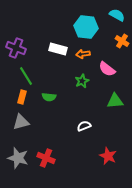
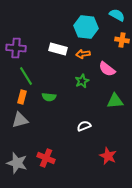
orange cross: moved 1 px up; rotated 24 degrees counterclockwise
purple cross: rotated 18 degrees counterclockwise
gray triangle: moved 1 px left, 2 px up
gray star: moved 1 px left, 5 px down
